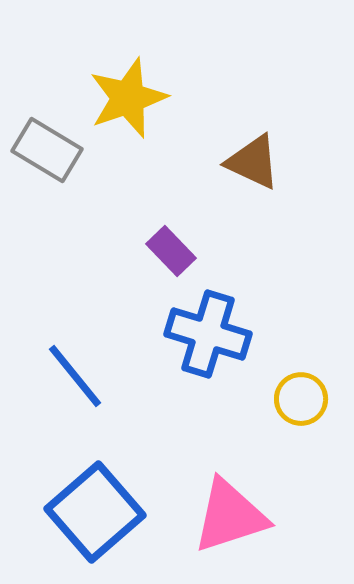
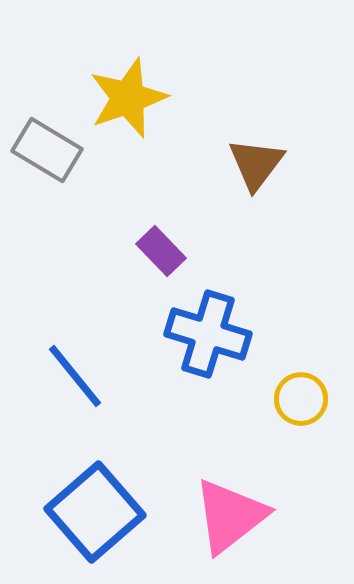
brown triangle: moved 3 px right, 2 px down; rotated 42 degrees clockwise
purple rectangle: moved 10 px left
pink triangle: rotated 20 degrees counterclockwise
